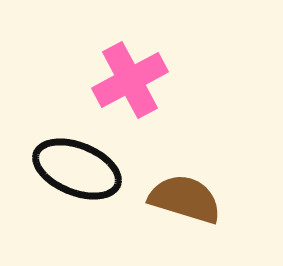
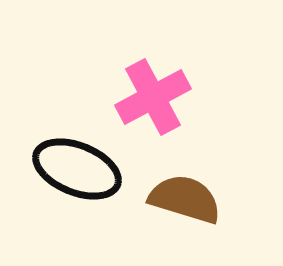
pink cross: moved 23 px right, 17 px down
